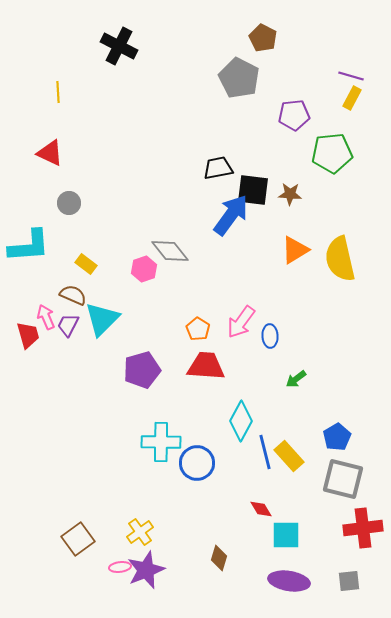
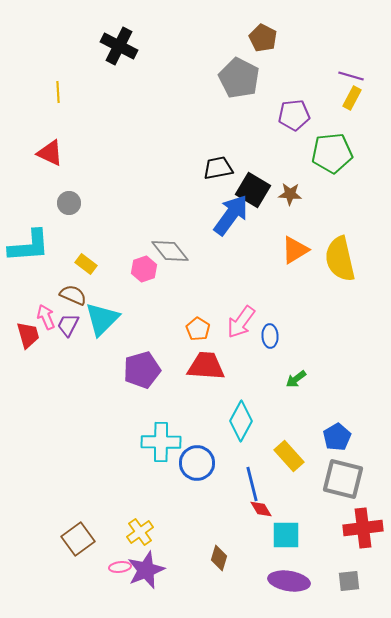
black square at (253, 190): rotated 24 degrees clockwise
blue line at (265, 452): moved 13 px left, 32 px down
